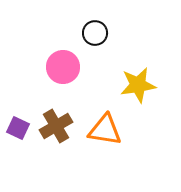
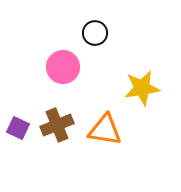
yellow star: moved 4 px right, 3 px down
brown cross: moved 1 px right, 1 px up; rotated 8 degrees clockwise
